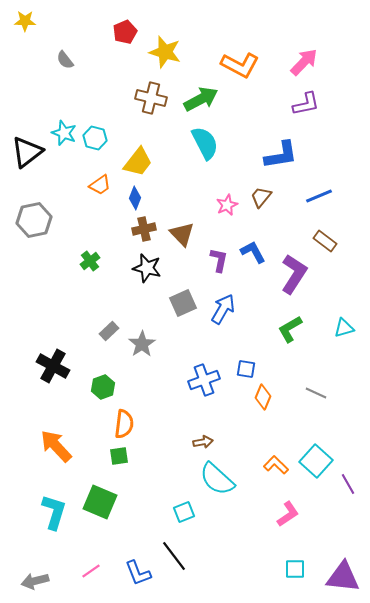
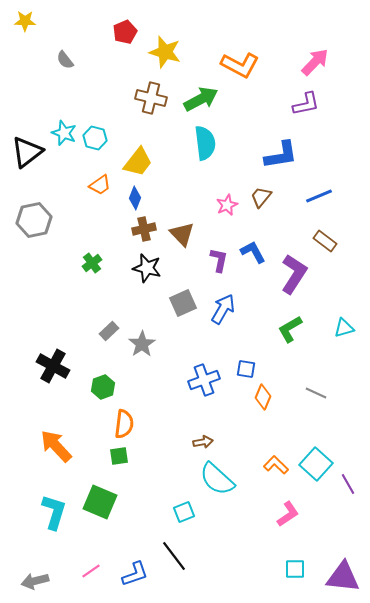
pink arrow at (304, 62): moved 11 px right
cyan semicircle at (205, 143): rotated 20 degrees clockwise
green cross at (90, 261): moved 2 px right, 2 px down
cyan square at (316, 461): moved 3 px down
blue L-shape at (138, 573): moved 3 px left, 1 px down; rotated 88 degrees counterclockwise
